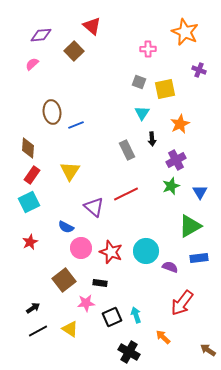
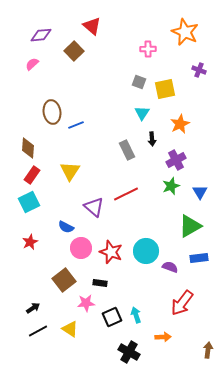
orange arrow at (163, 337): rotated 133 degrees clockwise
brown arrow at (208, 350): rotated 63 degrees clockwise
